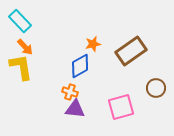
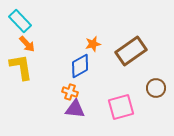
orange arrow: moved 2 px right, 3 px up
